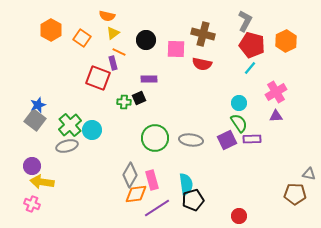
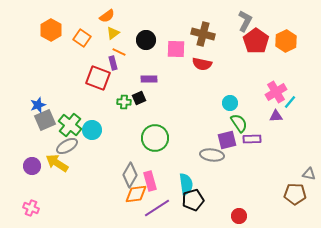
orange semicircle at (107, 16): rotated 49 degrees counterclockwise
red pentagon at (252, 45): moved 4 px right, 4 px up; rotated 20 degrees clockwise
cyan line at (250, 68): moved 40 px right, 34 px down
cyan circle at (239, 103): moved 9 px left
gray square at (35, 120): moved 10 px right; rotated 30 degrees clockwise
green cross at (70, 125): rotated 10 degrees counterclockwise
gray ellipse at (191, 140): moved 21 px right, 15 px down
purple square at (227, 140): rotated 12 degrees clockwise
gray ellipse at (67, 146): rotated 15 degrees counterclockwise
pink rectangle at (152, 180): moved 2 px left, 1 px down
yellow arrow at (42, 182): moved 15 px right, 19 px up; rotated 25 degrees clockwise
pink cross at (32, 204): moved 1 px left, 4 px down
